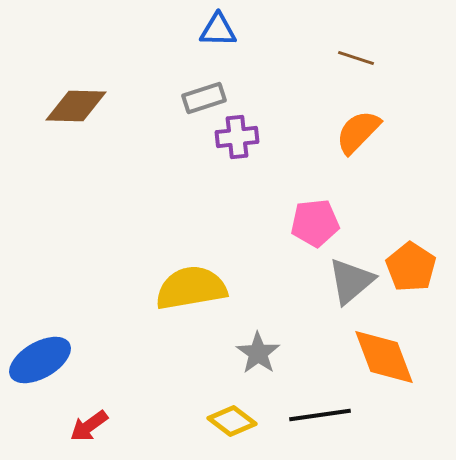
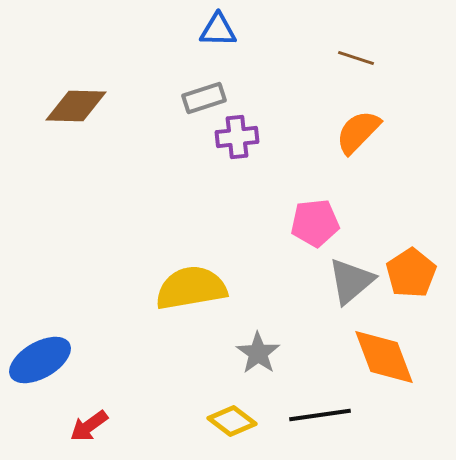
orange pentagon: moved 6 px down; rotated 6 degrees clockwise
